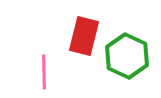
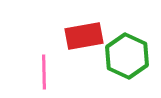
red rectangle: rotated 66 degrees clockwise
